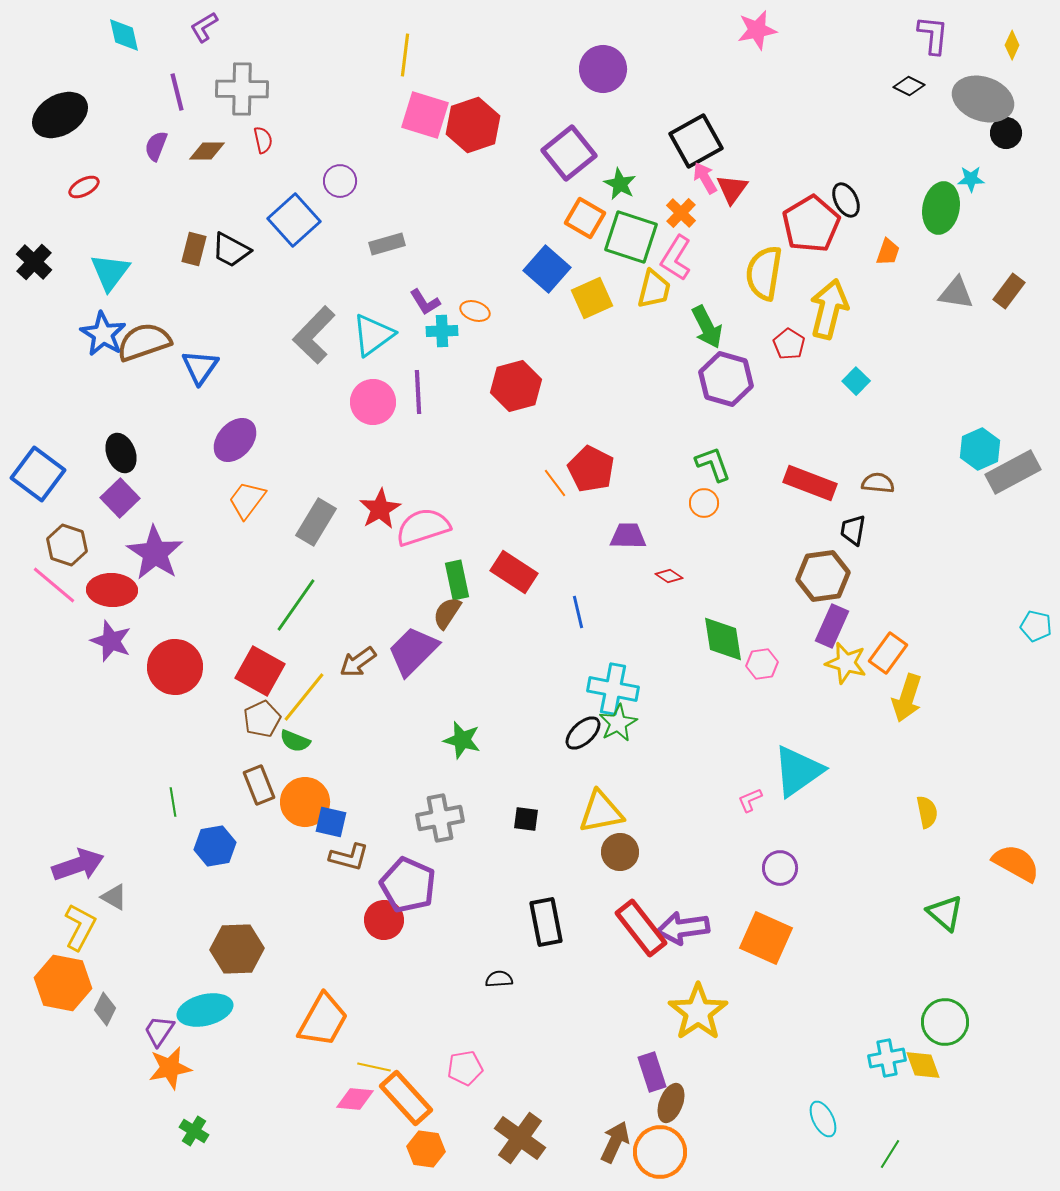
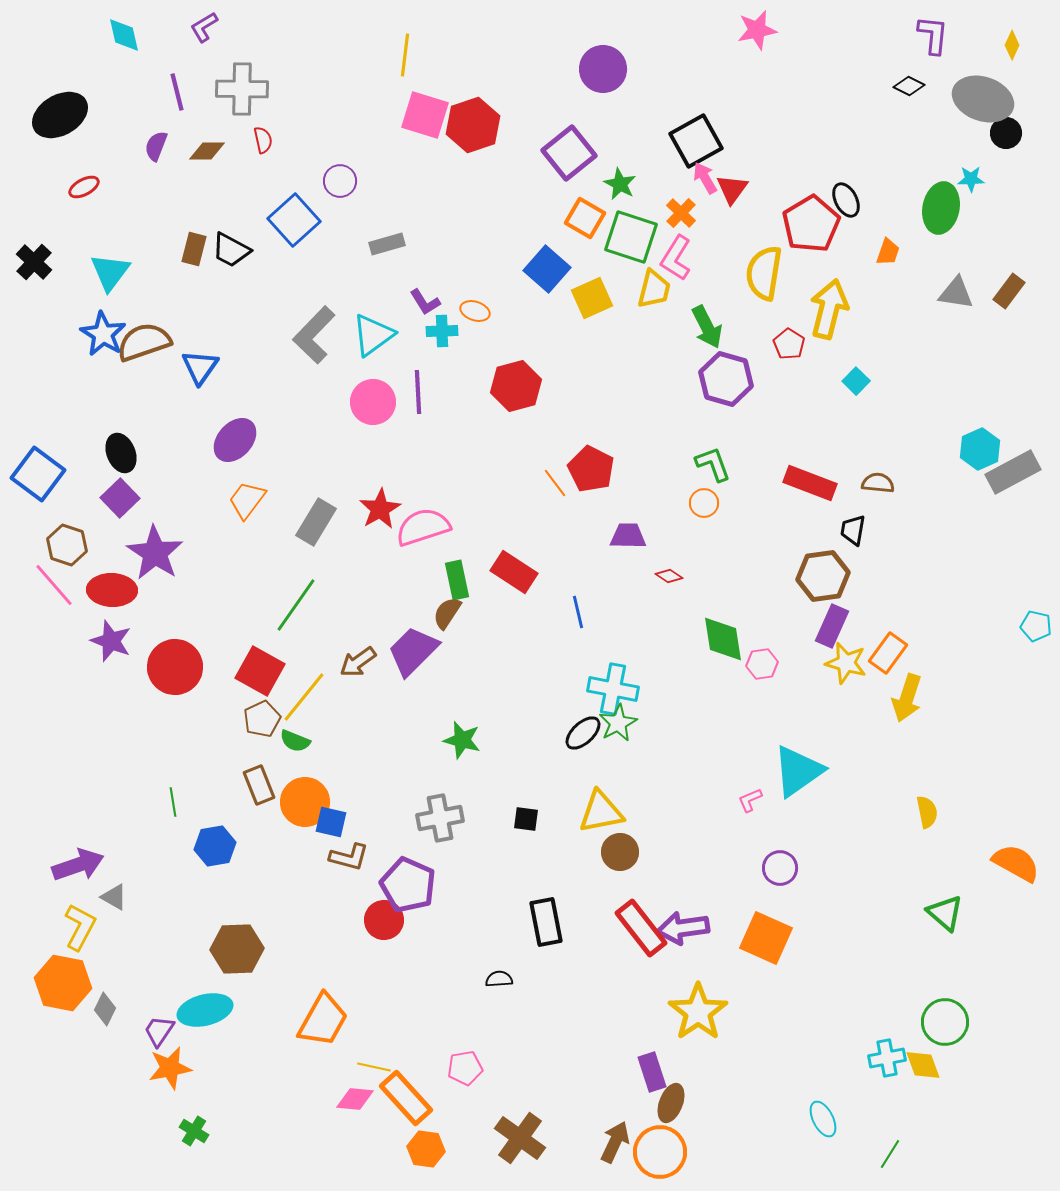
pink line at (54, 585): rotated 9 degrees clockwise
